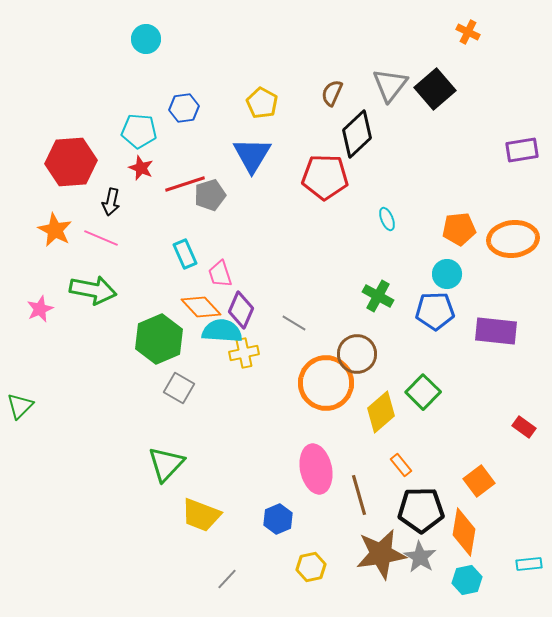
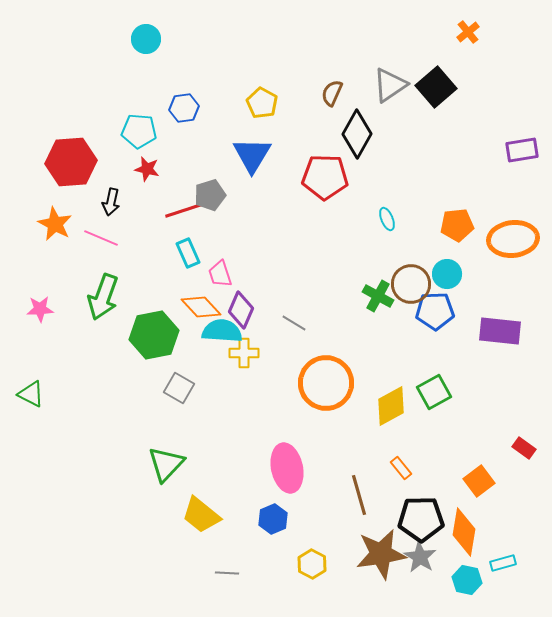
orange cross at (468, 32): rotated 25 degrees clockwise
gray triangle at (390, 85): rotated 18 degrees clockwise
black square at (435, 89): moved 1 px right, 2 px up
black diamond at (357, 134): rotated 18 degrees counterclockwise
red star at (141, 168): moved 6 px right, 1 px down; rotated 10 degrees counterclockwise
red line at (185, 184): moved 26 px down
orange pentagon at (459, 229): moved 2 px left, 4 px up
orange star at (55, 230): moved 6 px up
cyan rectangle at (185, 254): moved 3 px right, 1 px up
green arrow at (93, 290): moved 10 px right, 7 px down; rotated 99 degrees clockwise
pink star at (40, 309): rotated 20 degrees clockwise
purple rectangle at (496, 331): moved 4 px right
green hexagon at (159, 339): moved 5 px left, 4 px up; rotated 12 degrees clockwise
yellow cross at (244, 353): rotated 12 degrees clockwise
brown circle at (357, 354): moved 54 px right, 70 px up
green square at (423, 392): moved 11 px right; rotated 16 degrees clockwise
green triangle at (20, 406): moved 11 px right, 12 px up; rotated 48 degrees counterclockwise
yellow diamond at (381, 412): moved 10 px right, 6 px up; rotated 12 degrees clockwise
red rectangle at (524, 427): moved 21 px down
orange rectangle at (401, 465): moved 3 px down
pink ellipse at (316, 469): moved 29 px left, 1 px up
black pentagon at (421, 510): moved 9 px down
yellow trapezoid at (201, 515): rotated 18 degrees clockwise
blue hexagon at (278, 519): moved 5 px left
cyan rectangle at (529, 564): moved 26 px left, 1 px up; rotated 10 degrees counterclockwise
yellow hexagon at (311, 567): moved 1 px right, 3 px up; rotated 20 degrees counterclockwise
gray line at (227, 579): moved 6 px up; rotated 50 degrees clockwise
cyan hexagon at (467, 580): rotated 24 degrees clockwise
